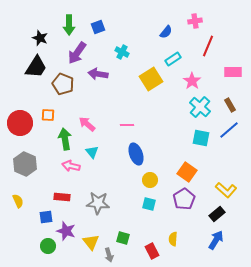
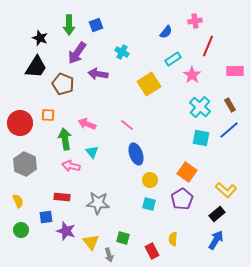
blue square at (98, 27): moved 2 px left, 2 px up
pink rectangle at (233, 72): moved 2 px right, 1 px up
yellow square at (151, 79): moved 2 px left, 5 px down
pink star at (192, 81): moved 6 px up
pink arrow at (87, 124): rotated 18 degrees counterclockwise
pink line at (127, 125): rotated 40 degrees clockwise
purple pentagon at (184, 199): moved 2 px left
green circle at (48, 246): moved 27 px left, 16 px up
